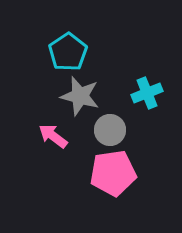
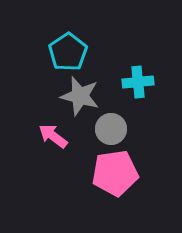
cyan cross: moved 9 px left, 11 px up; rotated 16 degrees clockwise
gray circle: moved 1 px right, 1 px up
pink pentagon: moved 2 px right
